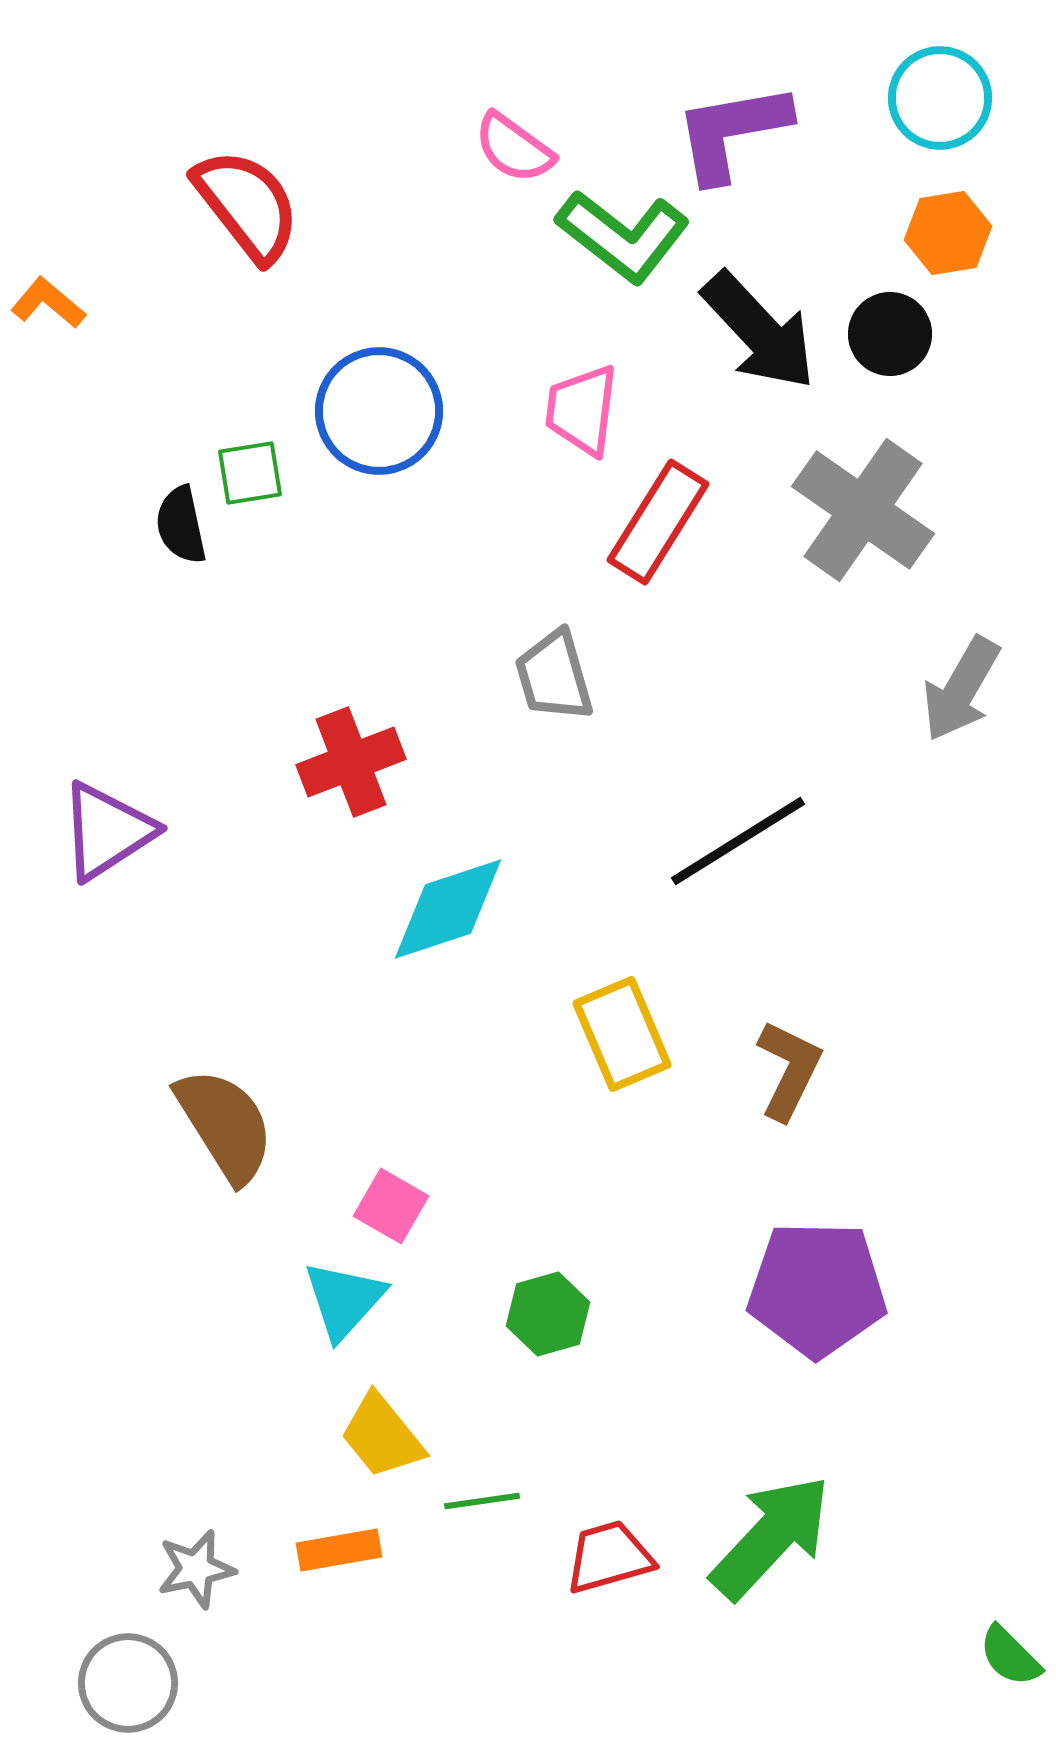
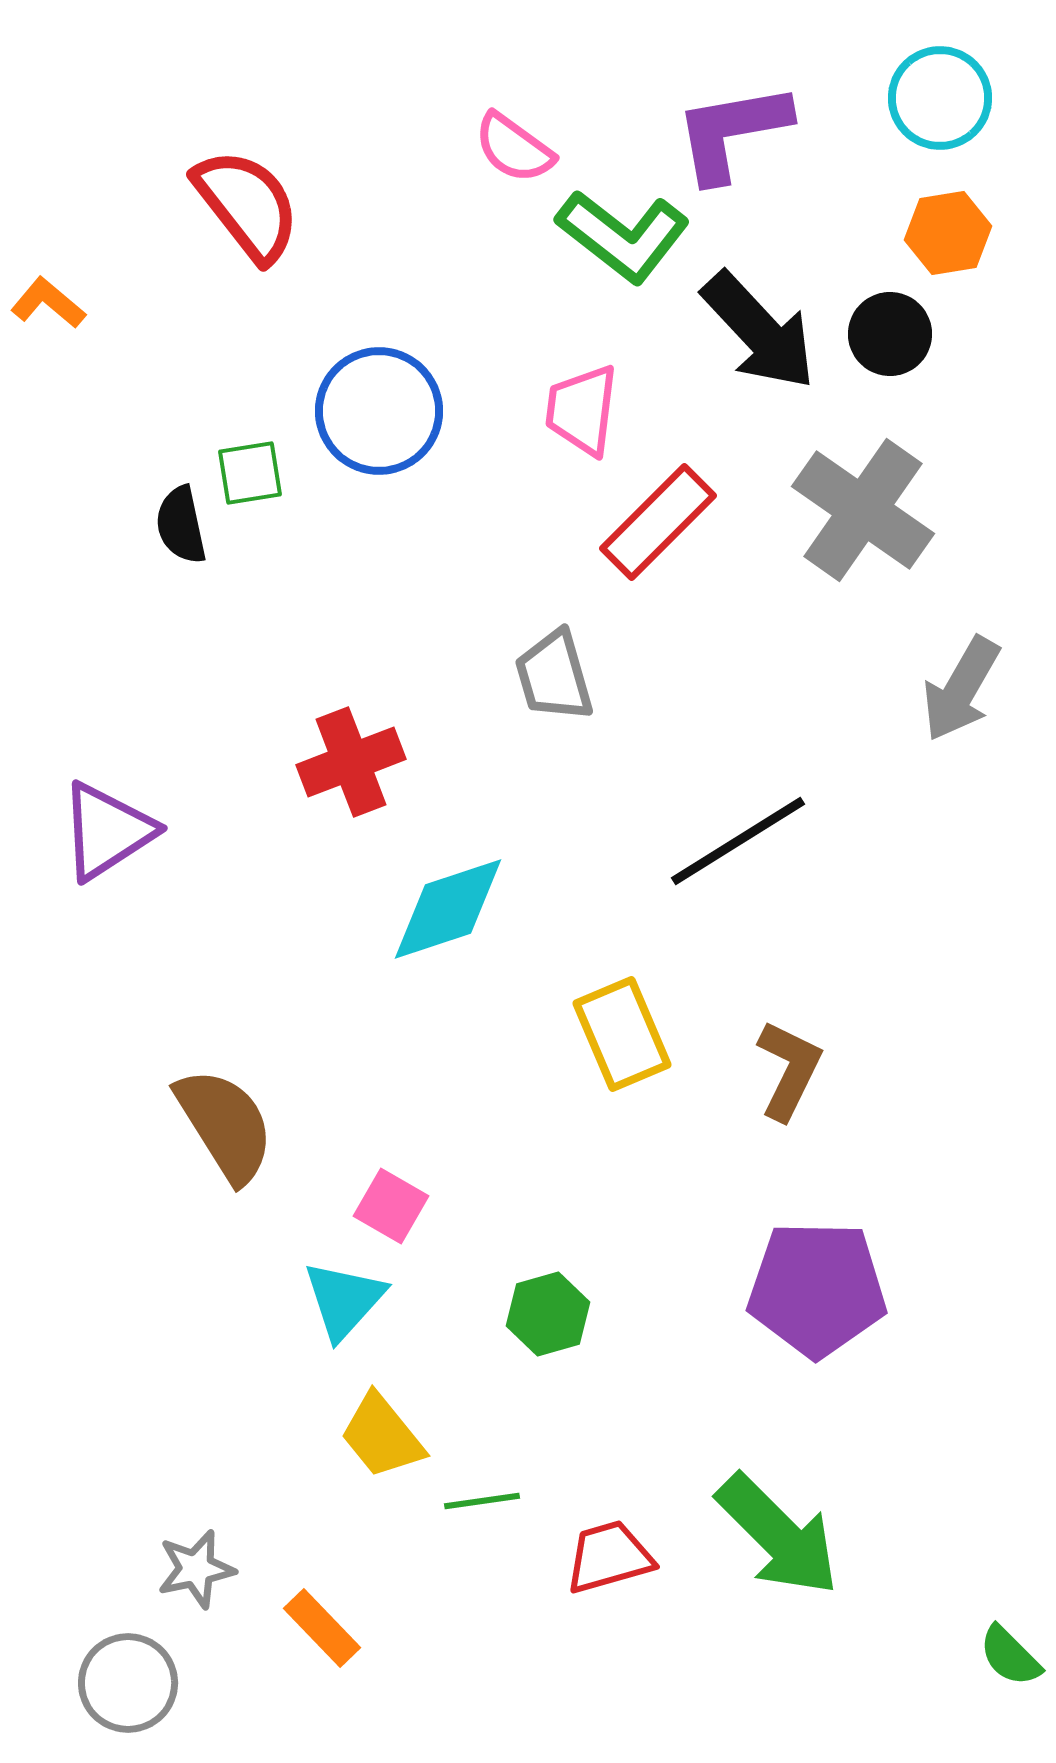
red rectangle: rotated 13 degrees clockwise
green arrow: moved 7 px right, 2 px up; rotated 92 degrees clockwise
orange rectangle: moved 17 px left, 78 px down; rotated 56 degrees clockwise
